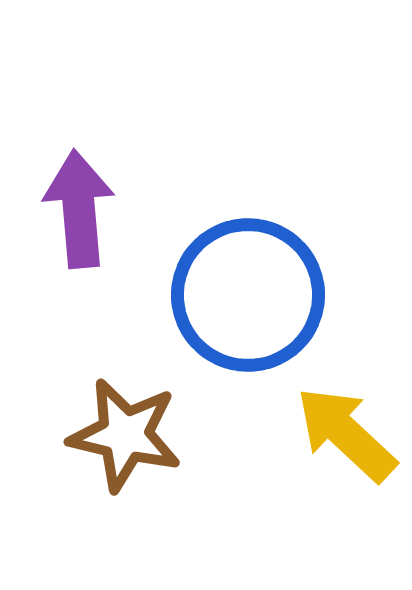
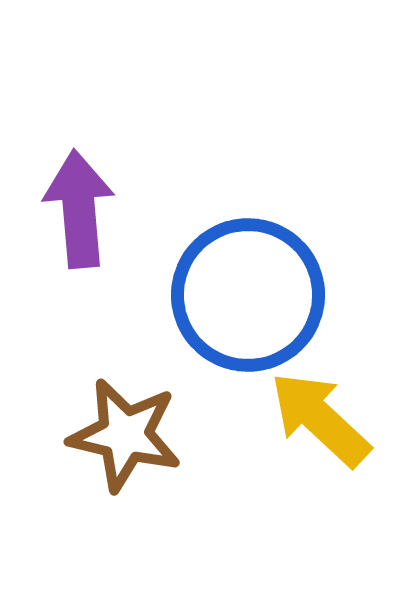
yellow arrow: moved 26 px left, 15 px up
